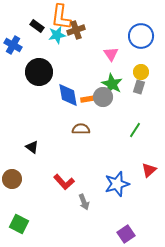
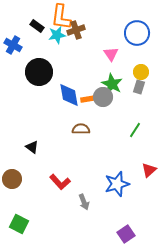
blue circle: moved 4 px left, 3 px up
blue diamond: moved 1 px right
red L-shape: moved 4 px left
